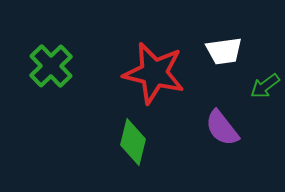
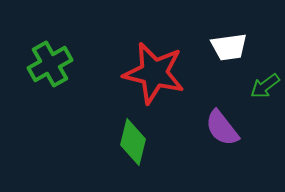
white trapezoid: moved 5 px right, 4 px up
green cross: moved 1 px left, 2 px up; rotated 15 degrees clockwise
